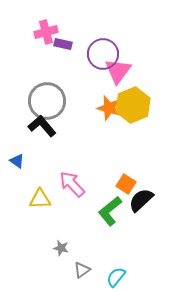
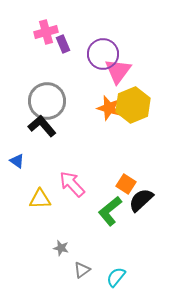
purple rectangle: rotated 54 degrees clockwise
